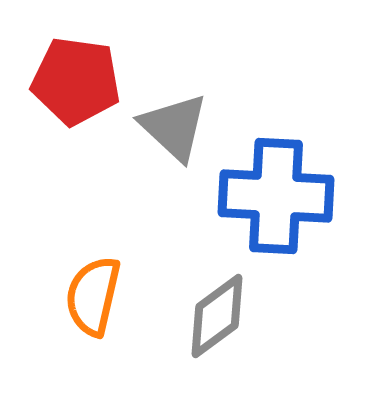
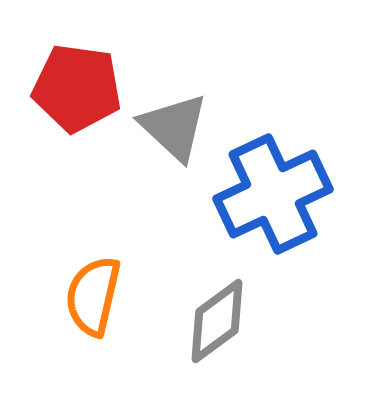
red pentagon: moved 1 px right, 7 px down
blue cross: moved 3 px left, 2 px up; rotated 28 degrees counterclockwise
gray diamond: moved 5 px down
